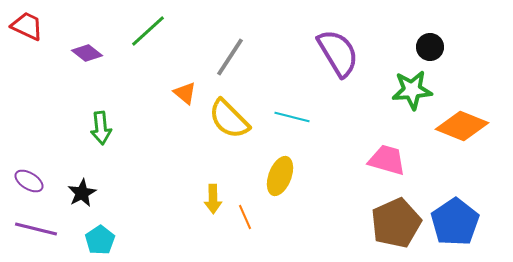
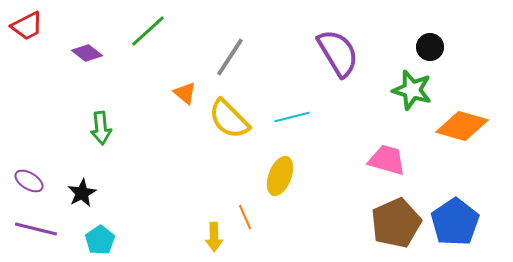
red trapezoid: rotated 128 degrees clockwise
green star: rotated 21 degrees clockwise
cyan line: rotated 28 degrees counterclockwise
orange diamond: rotated 6 degrees counterclockwise
yellow arrow: moved 1 px right, 38 px down
